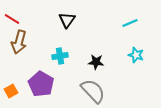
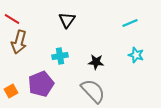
purple pentagon: rotated 20 degrees clockwise
